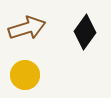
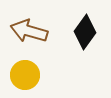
brown arrow: moved 2 px right, 3 px down; rotated 147 degrees counterclockwise
